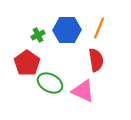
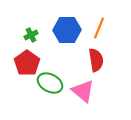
green cross: moved 7 px left
pink triangle: rotated 15 degrees clockwise
